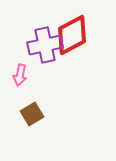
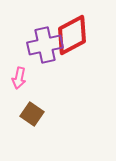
pink arrow: moved 1 px left, 3 px down
brown square: rotated 25 degrees counterclockwise
